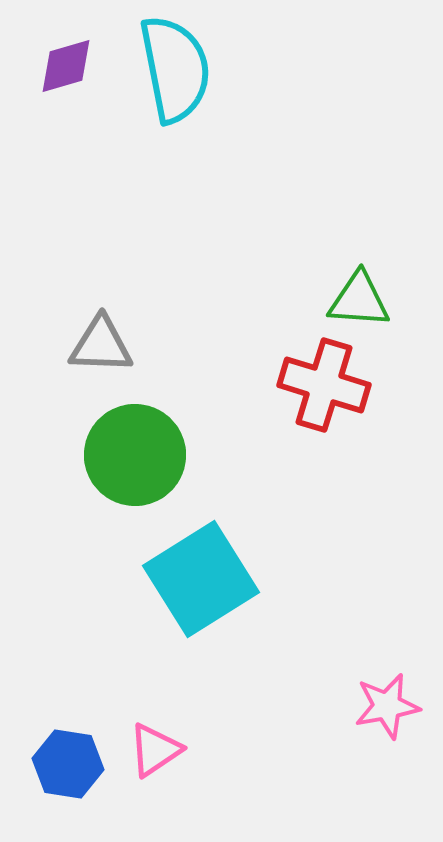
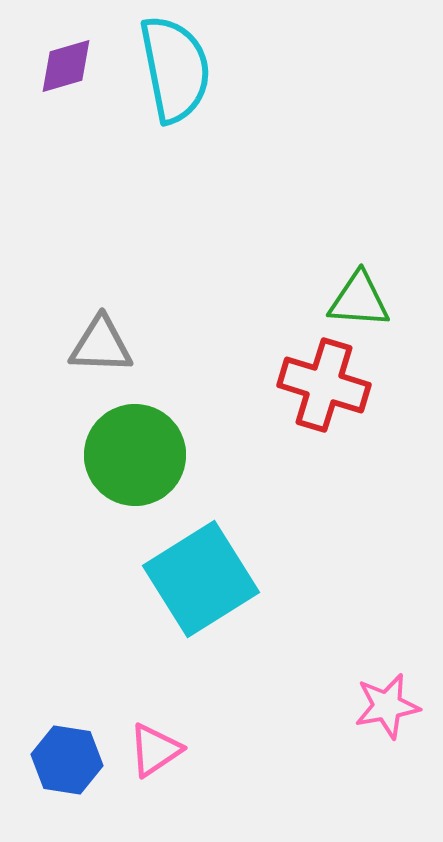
blue hexagon: moved 1 px left, 4 px up
